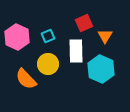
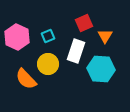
white rectangle: rotated 20 degrees clockwise
cyan hexagon: rotated 20 degrees counterclockwise
